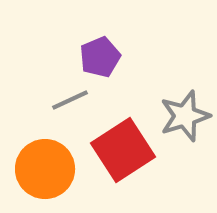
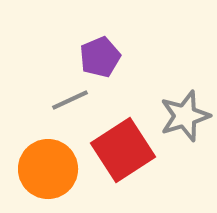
orange circle: moved 3 px right
